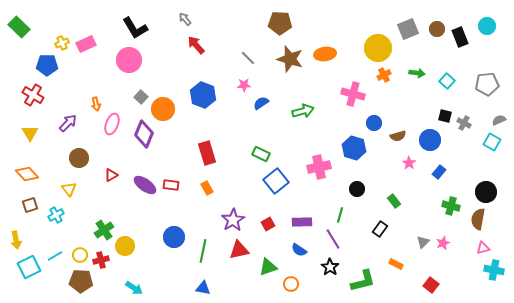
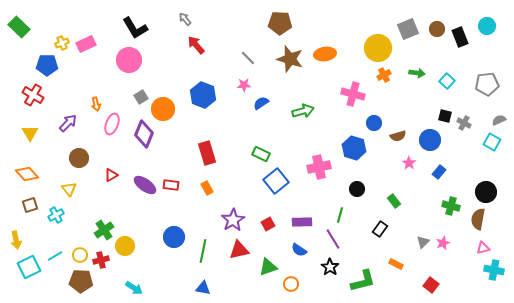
gray square at (141, 97): rotated 16 degrees clockwise
